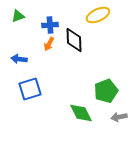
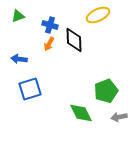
blue cross: rotated 21 degrees clockwise
